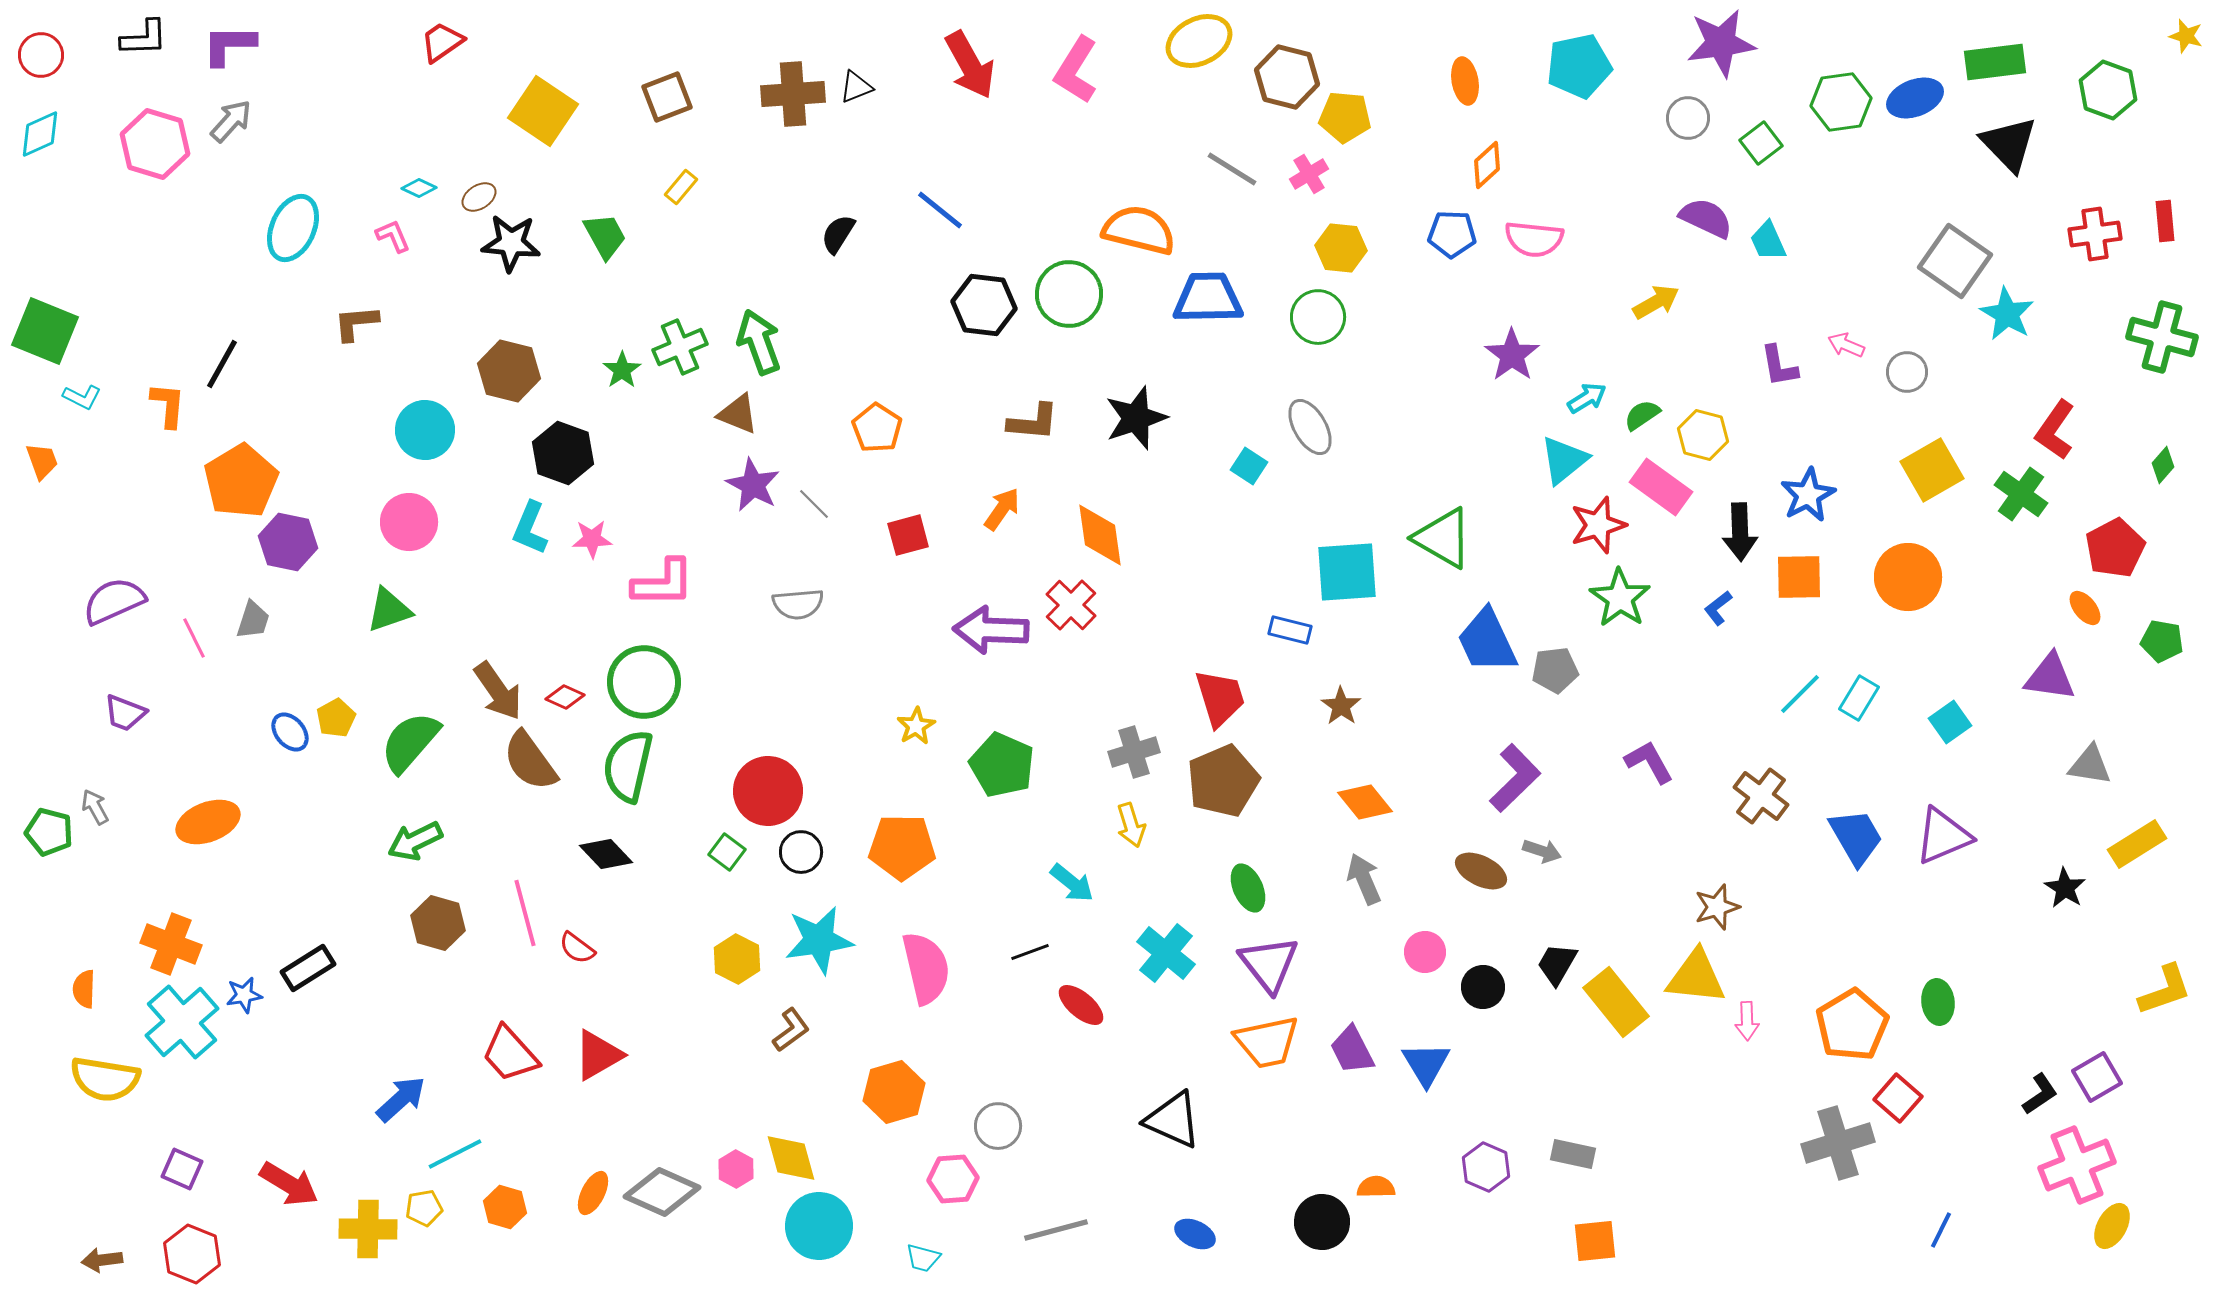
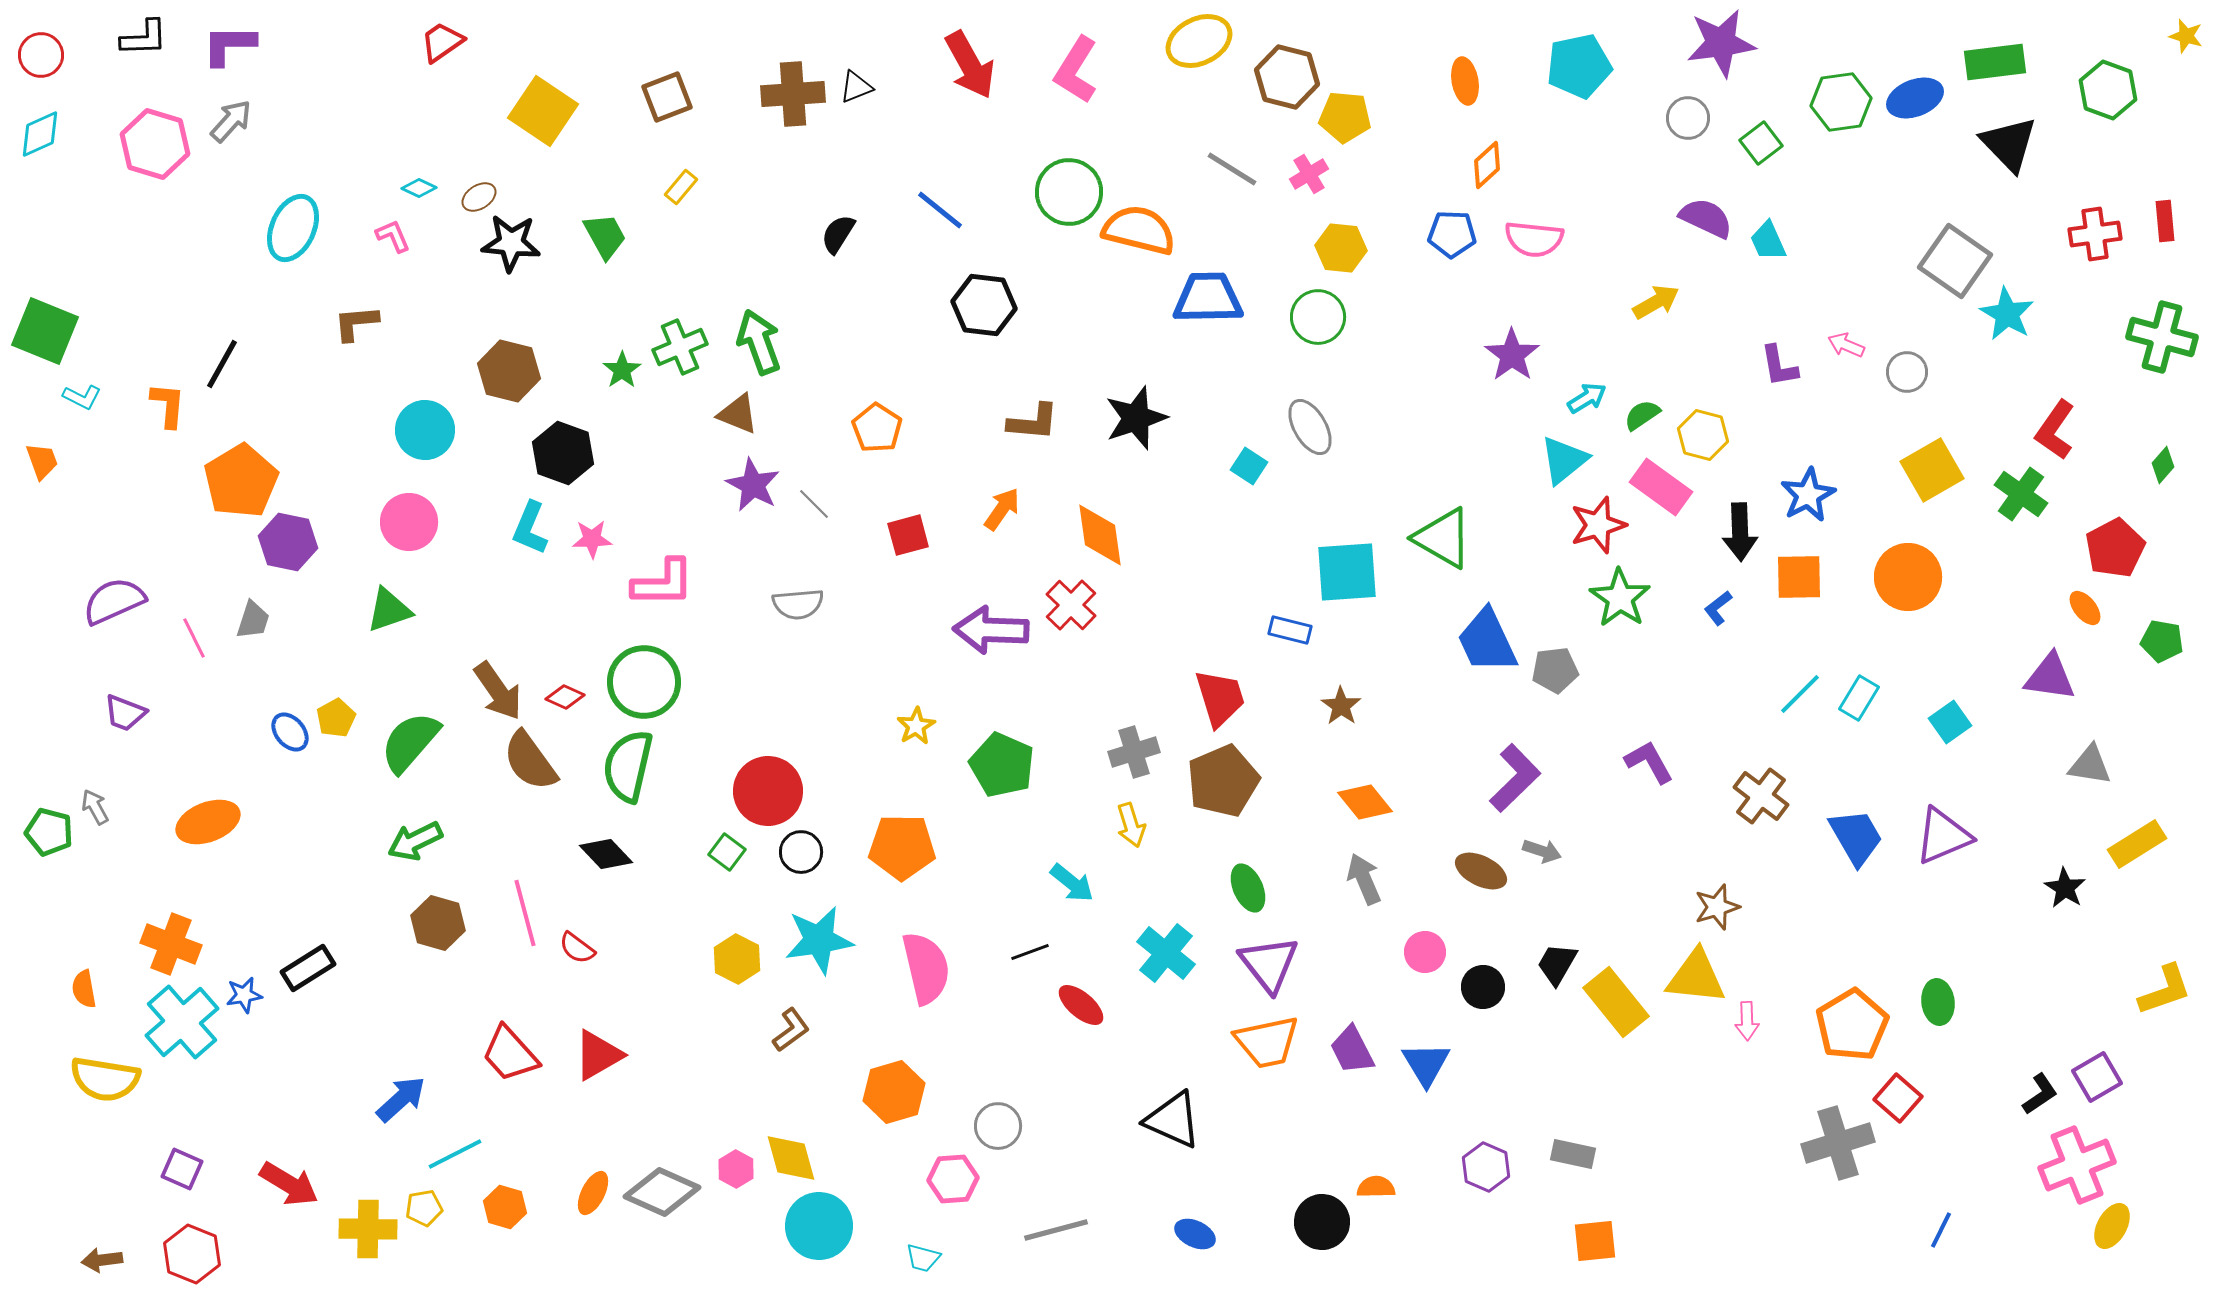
green circle at (1069, 294): moved 102 px up
orange semicircle at (84, 989): rotated 12 degrees counterclockwise
